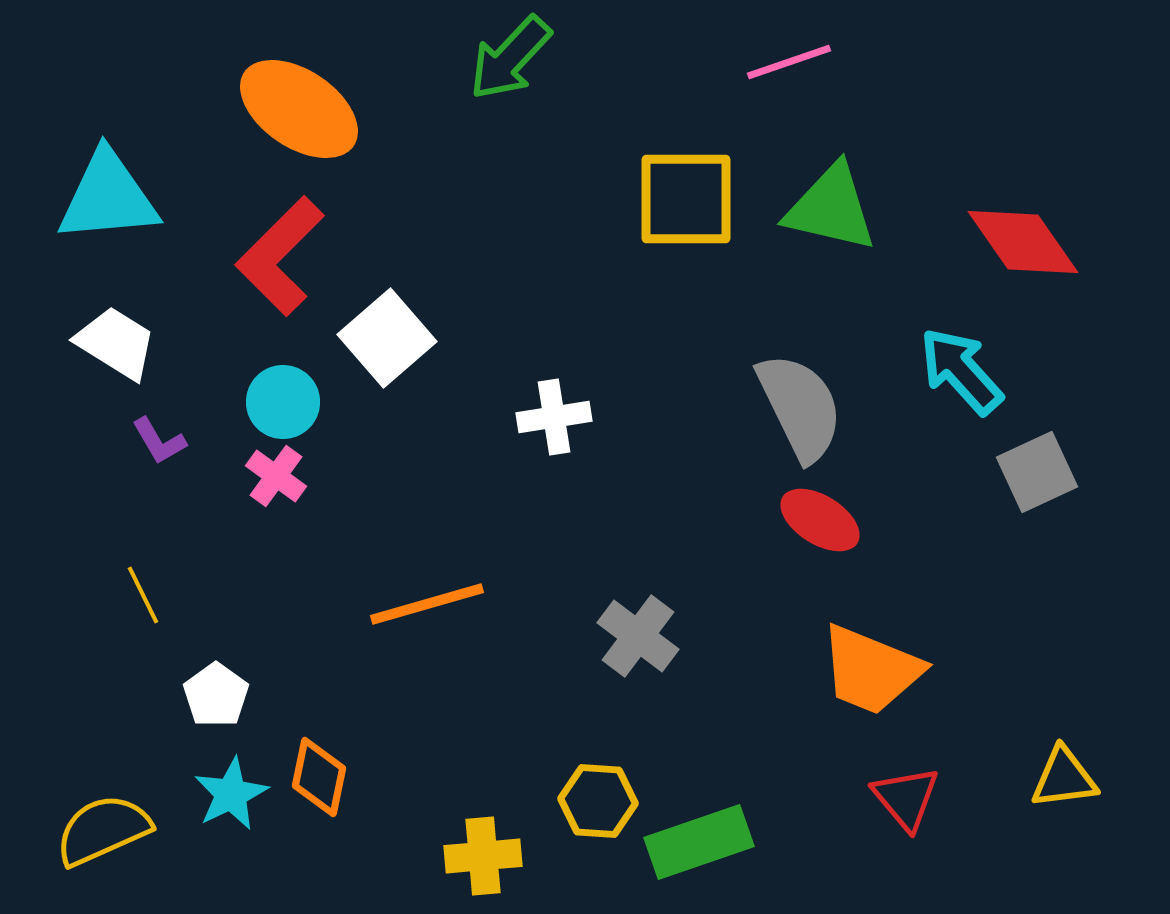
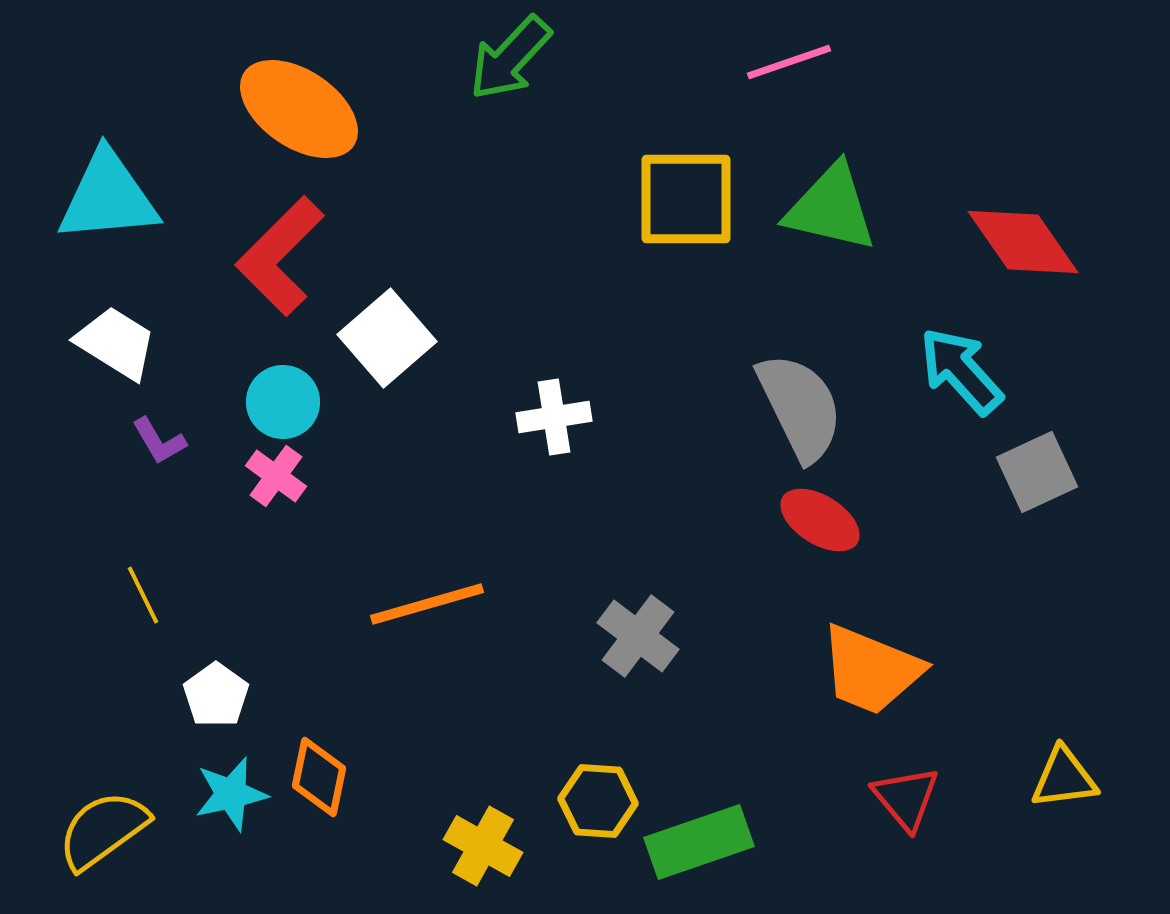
cyan star: rotated 14 degrees clockwise
yellow semicircle: rotated 12 degrees counterclockwise
yellow cross: moved 10 px up; rotated 34 degrees clockwise
